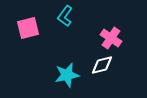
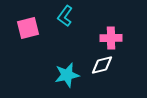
pink cross: rotated 35 degrees counterclockwise
